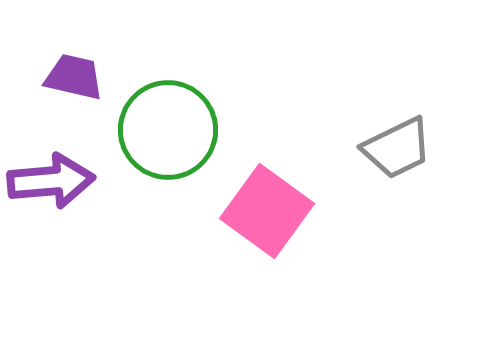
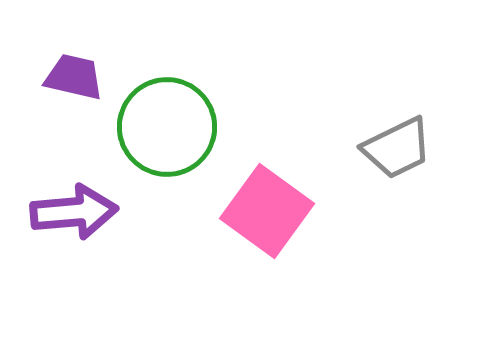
green circle: moved 1 px left, 3 px up
purple arrow: moved 23 px right, 31 px down
